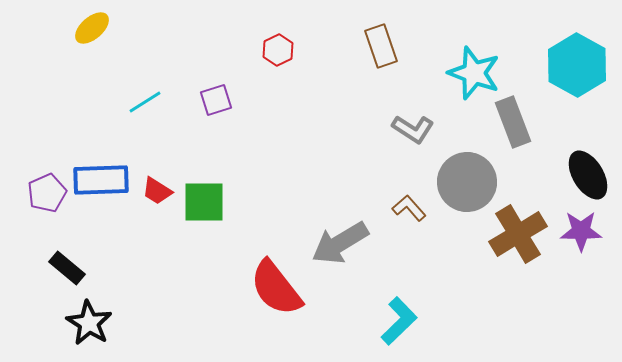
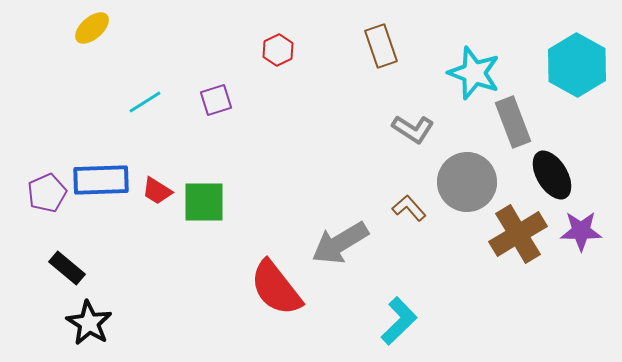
black ellipse: moved 36 px left
